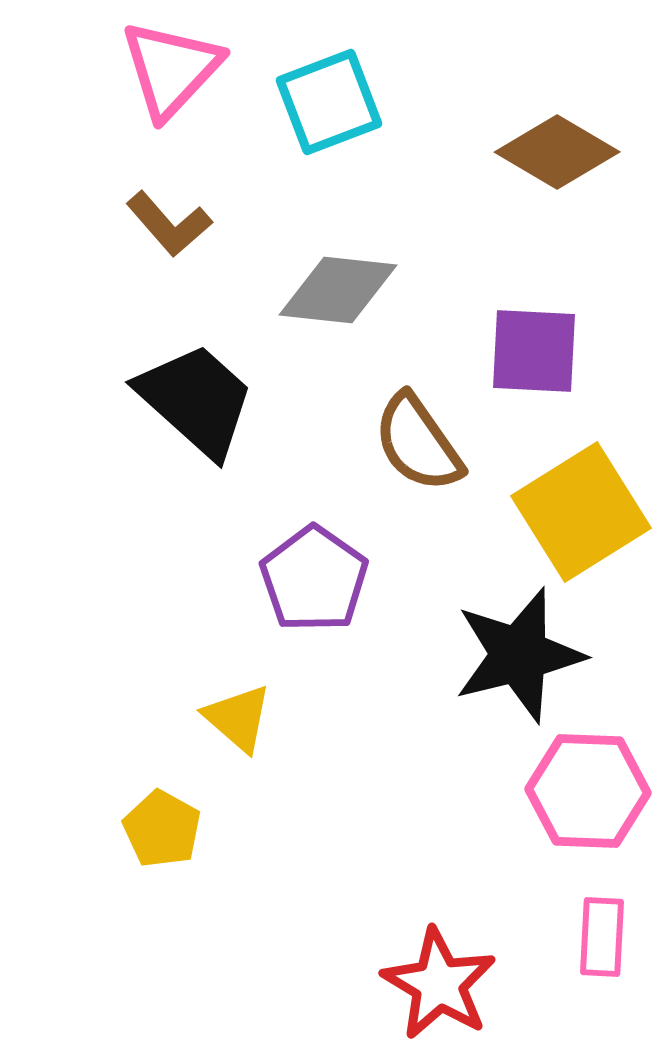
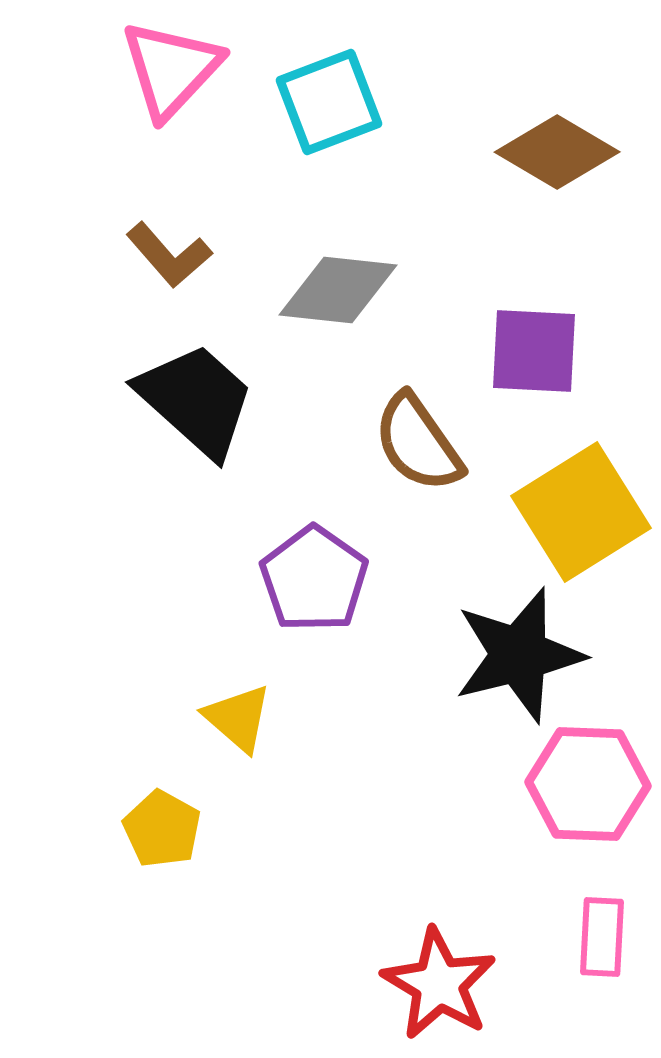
brown L-shape: moved 31 px down
pink hexagon: moved 7 px up
